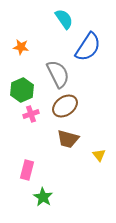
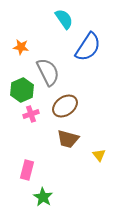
gray semicircle: moved 10 px left, 2 px up
